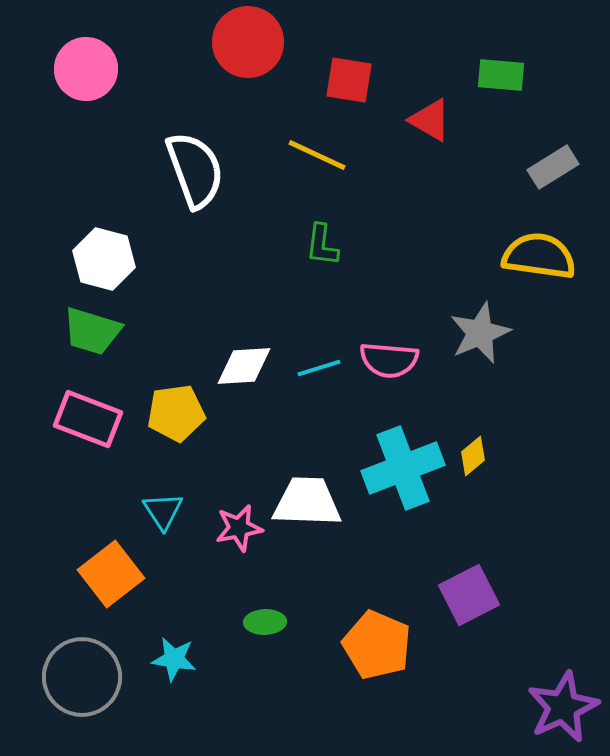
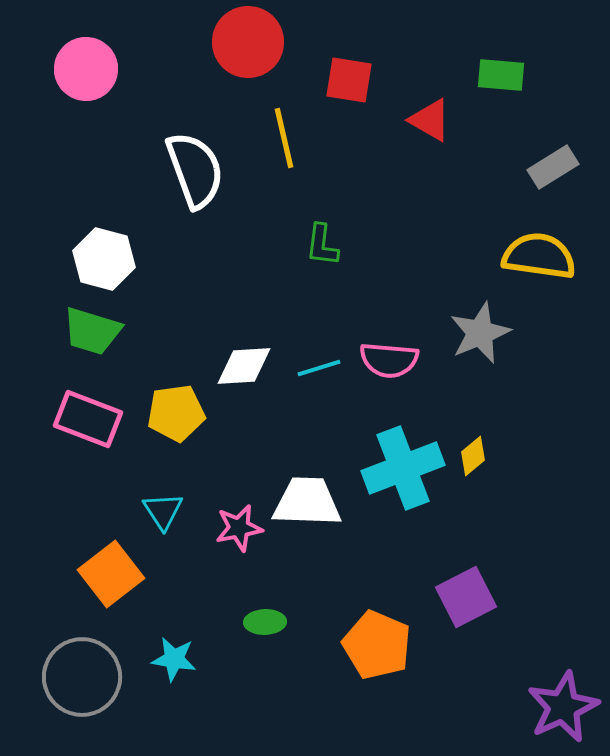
yellow line: moved 33 px left, 17 px up; rotated 52 degrees clockwise
purple square: moved 3 px left, 2 px down
